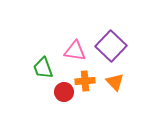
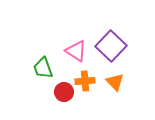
pink triangle: moved 1 px right; rotated 25 degrees clockwise
